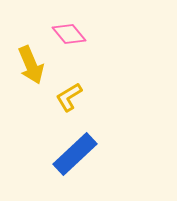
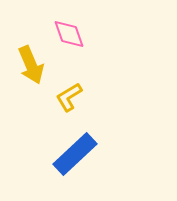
pink diamond: rotated 20 degrees clockwise
